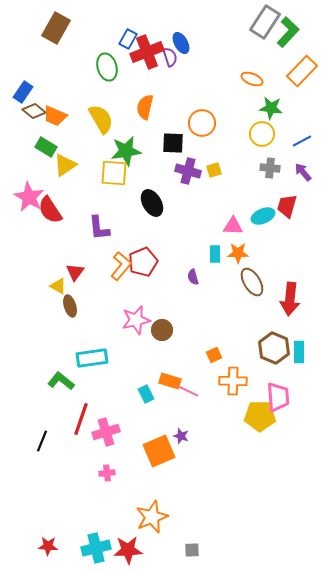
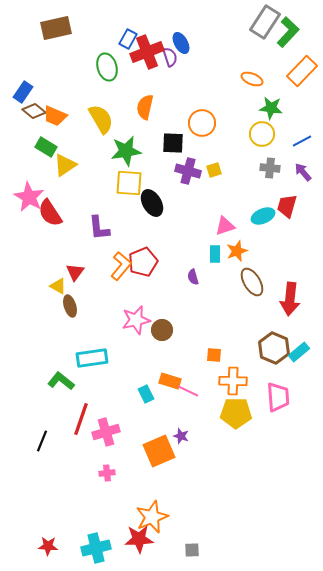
brown rectangle at (56, 28): rotated 48 degrees clockwise
yellow square at (114, 173): moved 15 px right, 10 px down
red semicircle at (50, 210): moved 3 px down
pink triangle at (233, 226): moved 8 px left; rotated 20 degrees counterclockwise
orange star at (238, 253): moved 1 px left, 2 px up; rotated 20 degrees counterclockwise
cyan rectangle at (299, 352): rotated 50 degrees clockwise
orange square at (214, 355): rotated 28 degrees clockwise
yellow pentagon at (260, 416): moved 24 px left, 3 px up
red star at (128, 550): moved 11 px right, 11 px up
